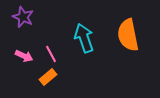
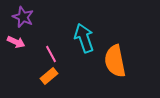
orange semicircle: moved 13 px left, 26 px down
pink arrow: moved 8 px left, 14 px up
orange rectangle: moved 1 px right, 1 px up
